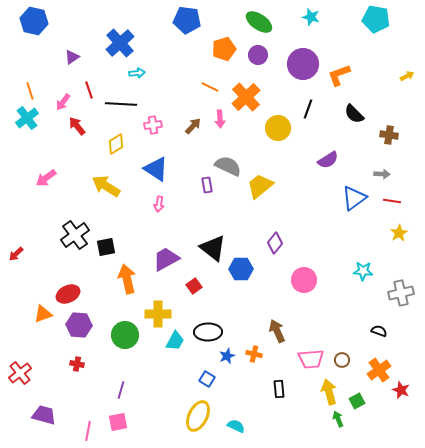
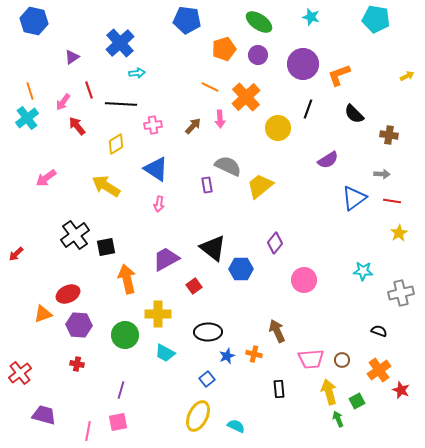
cyan trapezoid at (175, 341): moved 10 px left, 12 px down; rotated 90 degrees clockwise
blue square at (207, 379): rotated 21 degrees clockwise
